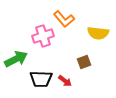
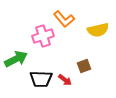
yellow semicircle: moved 3 px up; rotated 20 degrees counterclockwise
brown square: moved 4 px down
red arrow: moved 1 px up
